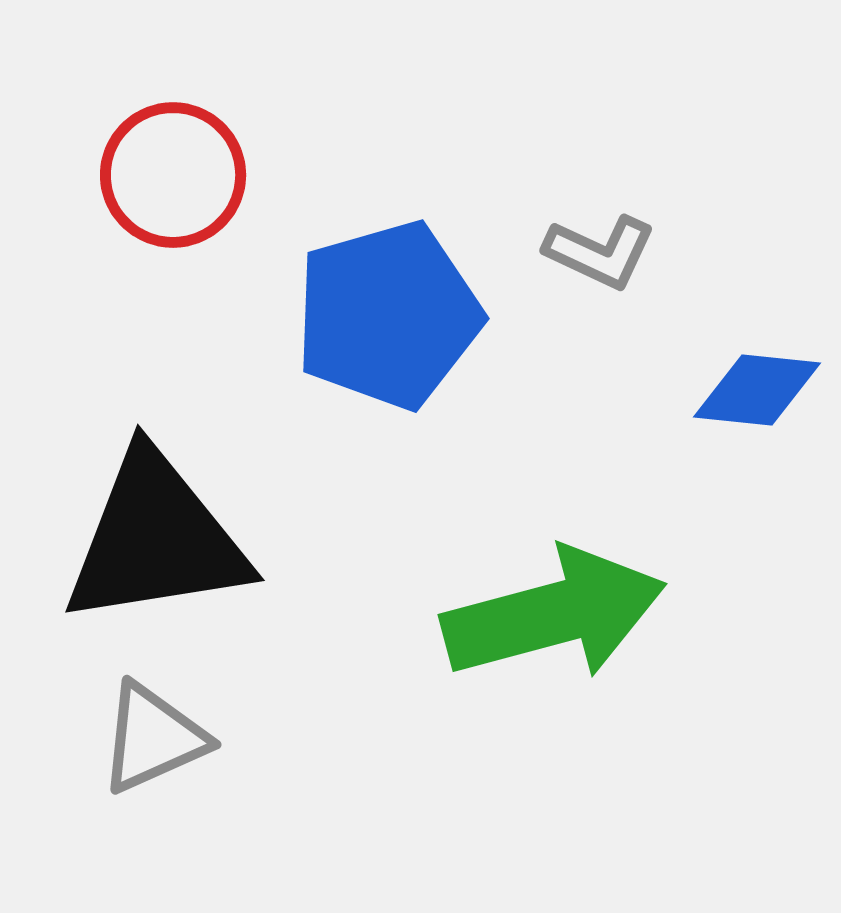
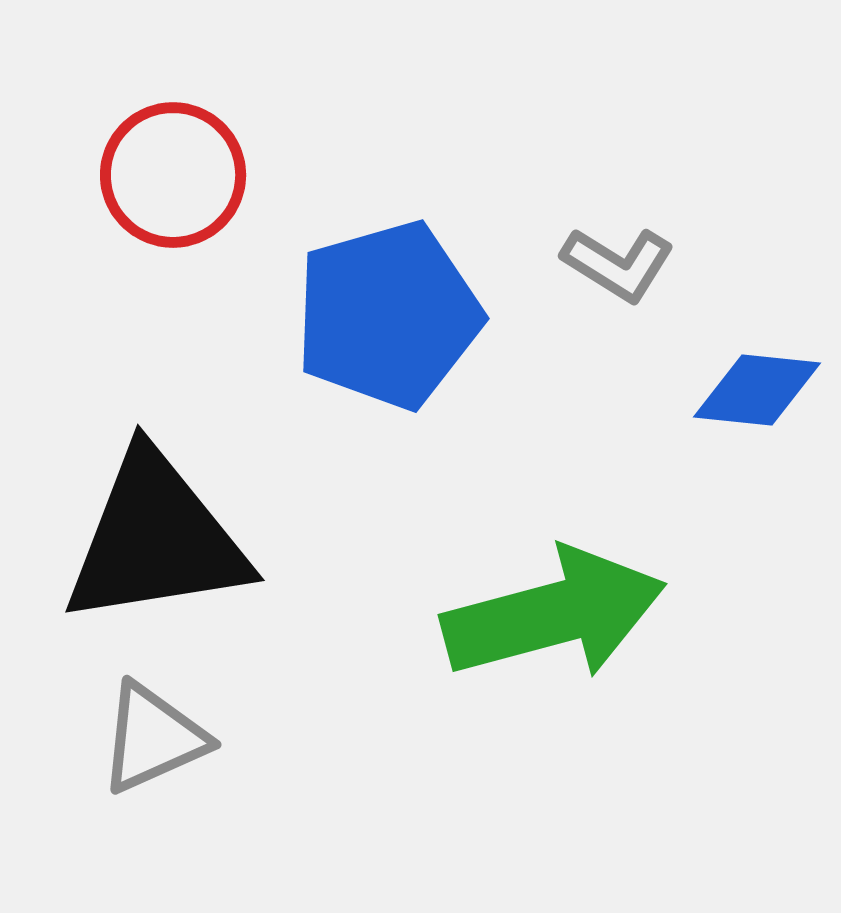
gray L-shape: moved 18 px right, 12 px down; rotated 7 degrees clockwise
